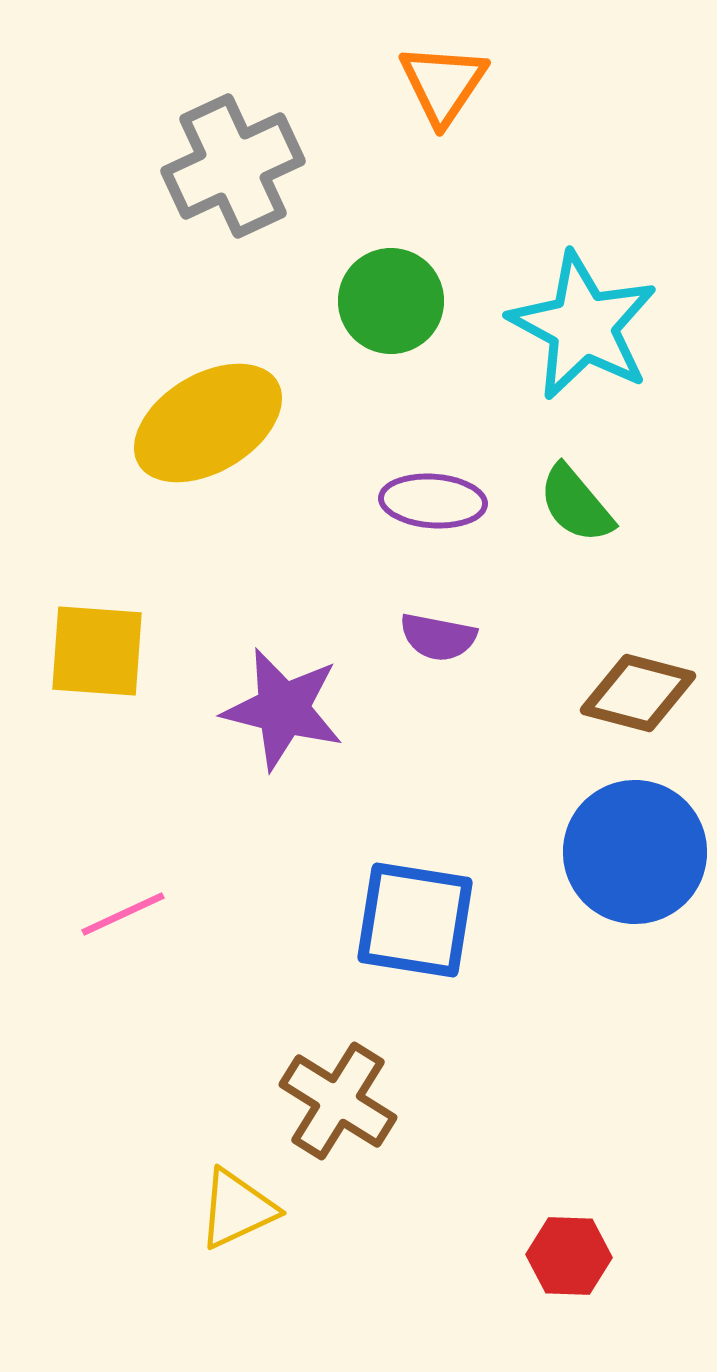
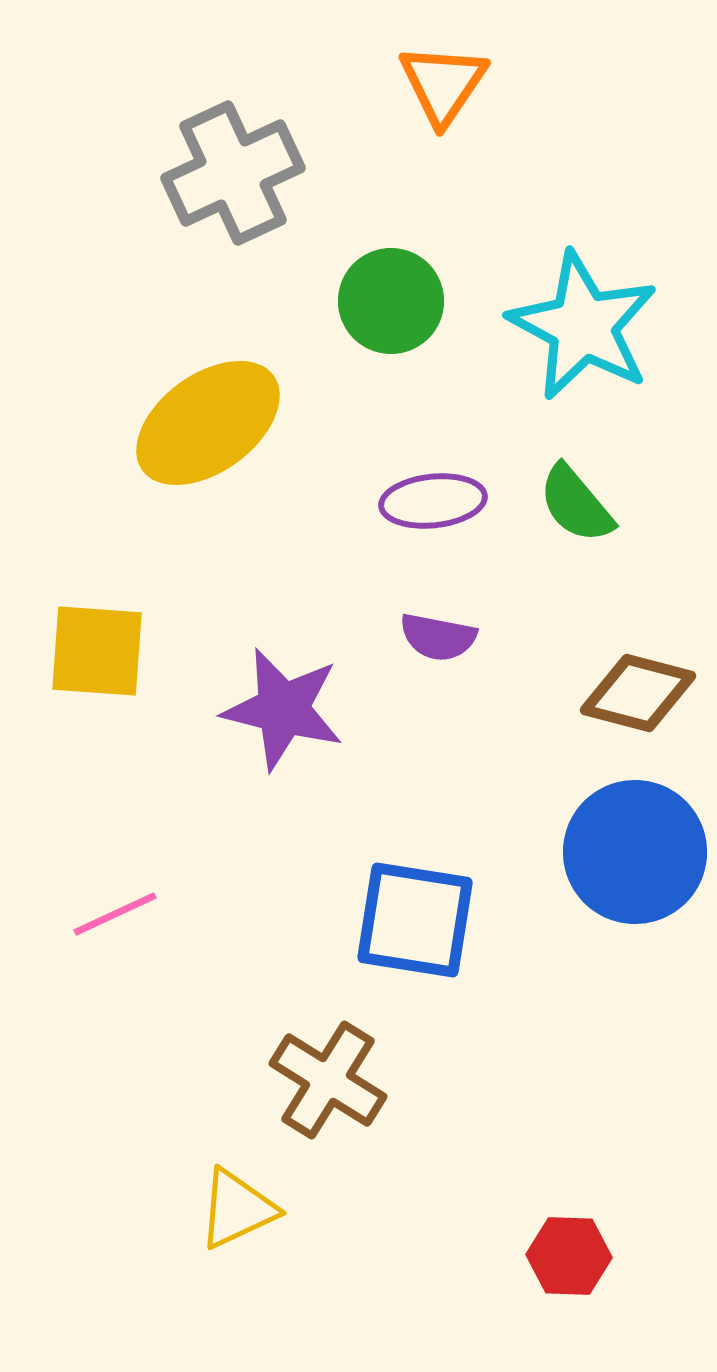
gray cross: moved 7 px down
yellow ellipse: rotated 5 degrees counterclockwise
purple ellipse: rotated 10 degrees counterclockwise
pink line: moved 8 px left
brown cross: moved 10 px left, 21 px up
